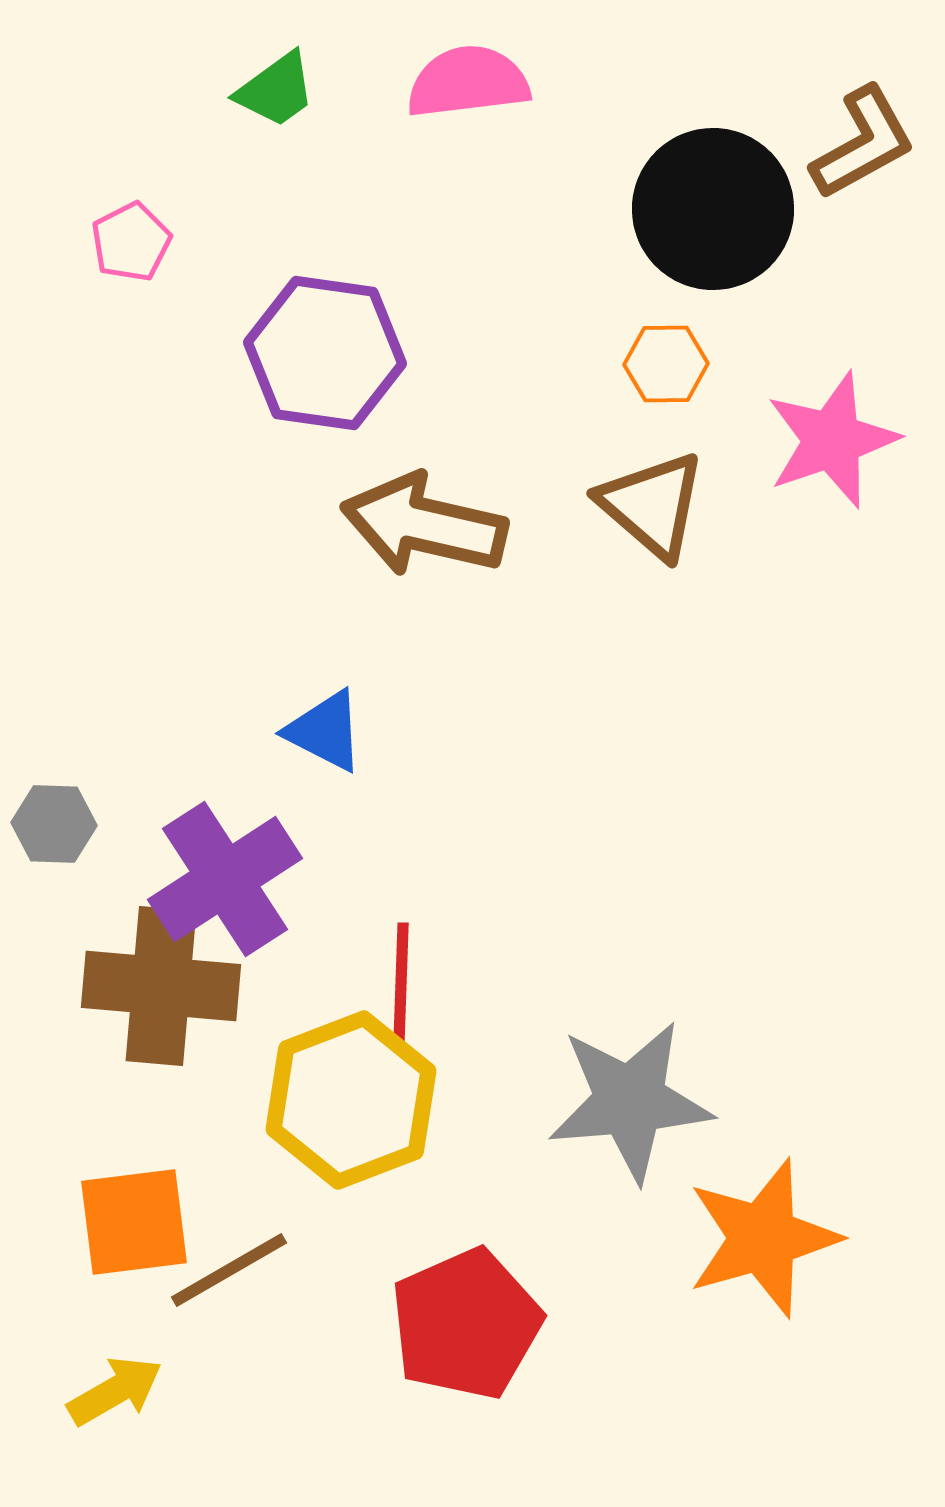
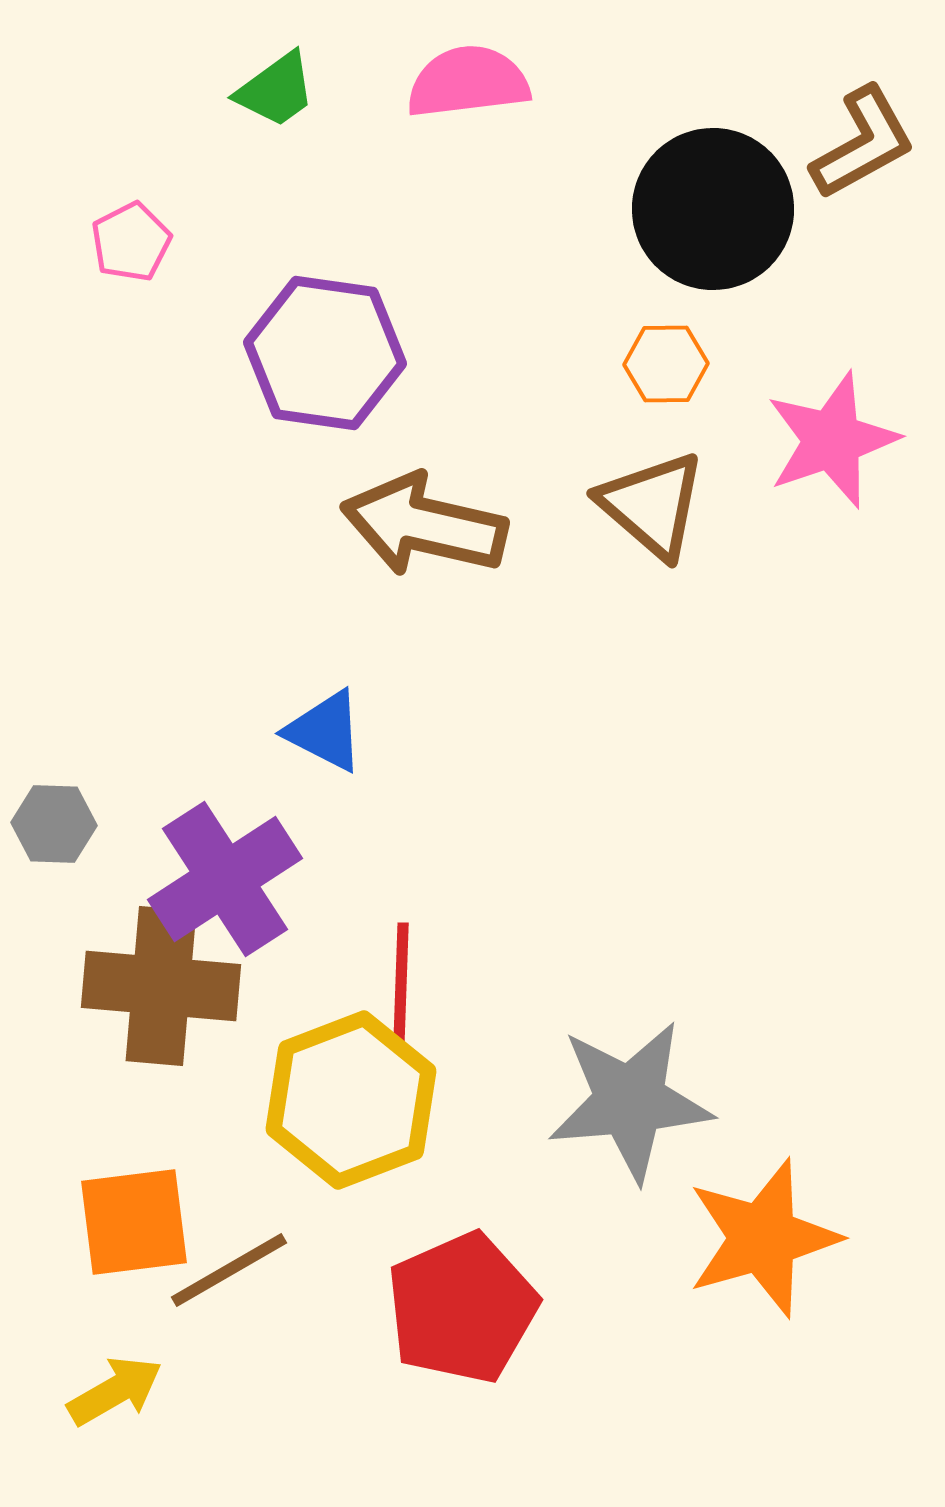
red pentagon: moved 4 px left, 16 px up
